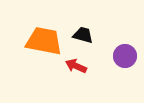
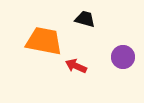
black trapezoid: moved 2 px right, 16 px up
purple circle: moved 2 px left, 1 px down
